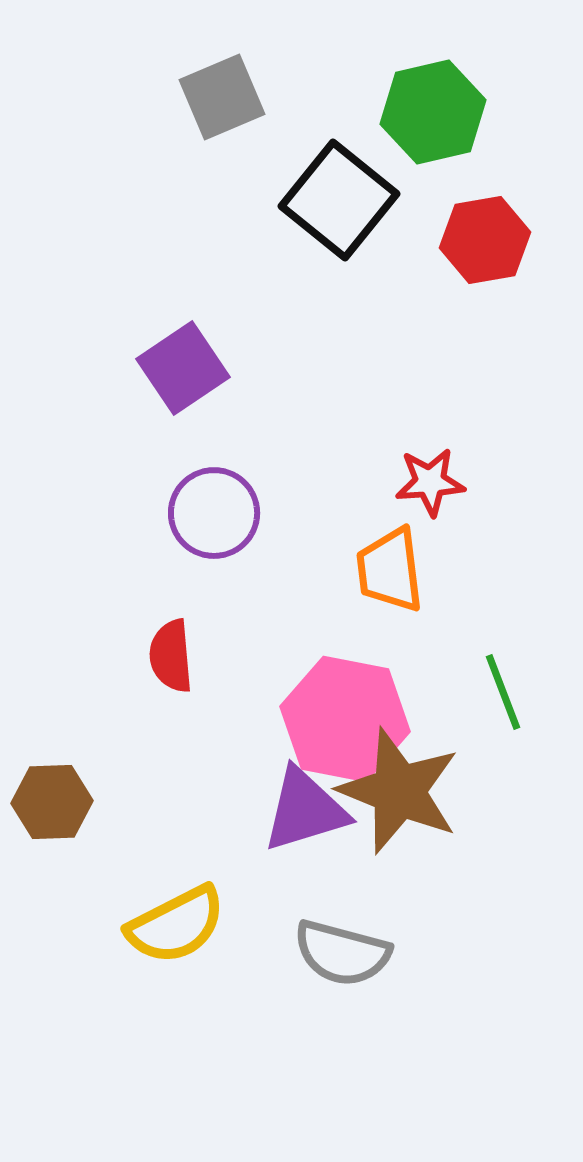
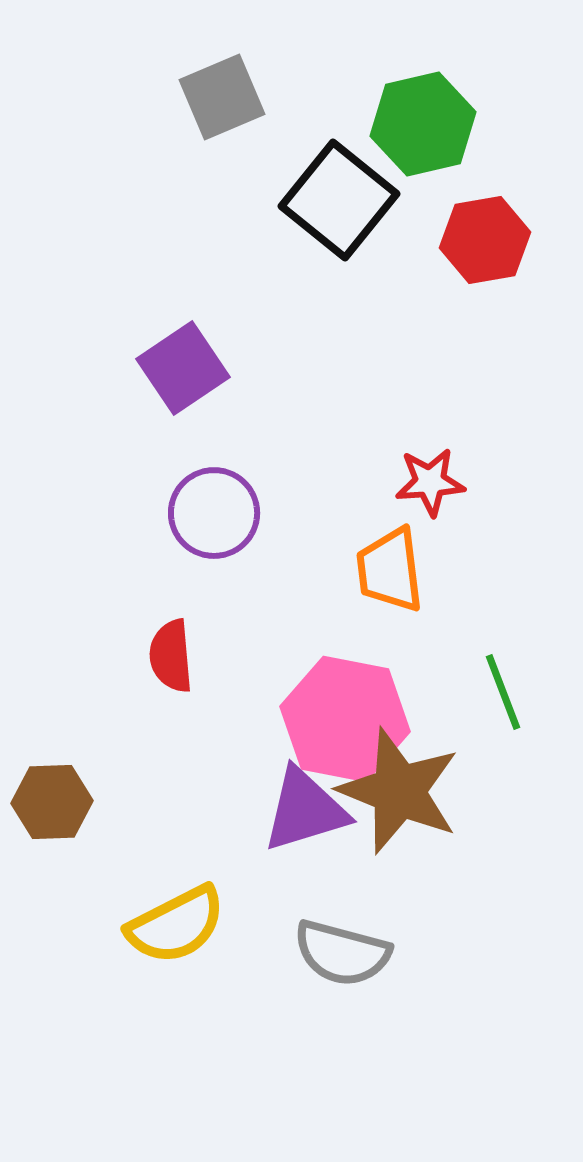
green hexagon: moved 10 px left, 12 px down
